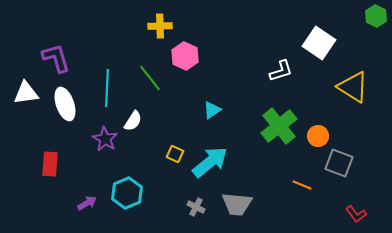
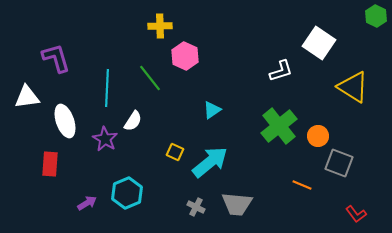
white triangle: moved 1 px right, 4 px down
white ellipse: moved 17 px down
yellow square: moved 2 px up
